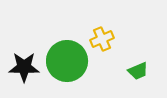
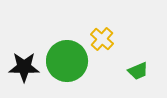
yellow cross: rotated 25 degrees counterclockwise
